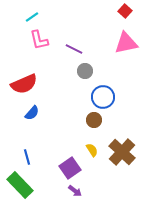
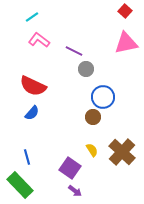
pink L-shape: rotated 140 degrees clockwise
purple line: moved 2 px down
gray circle: moved 1 px right, 2 px up
red semicircle: moved 9 px right, 2 px down; rotated 48 degrees clockwise
brown circle: moved 1 px left, 3 px up
purple square: rotated 20 degrees counterclockwise
